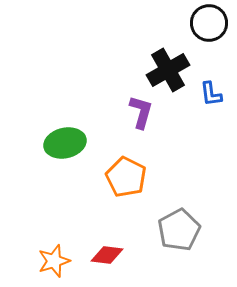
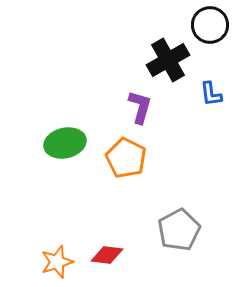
black circle: moved 1 px right, 2 px down
black cross: moved 10 px up
purple L-shape: moved 1 px left, 5 px up
orange pentagon: moved 19 px up
orange star: moved 3 px right, 1 px down
